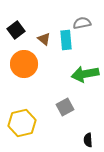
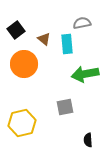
cyan rectangle: moved 1 px right, 4 px down
gray square: rotated 18 degrees clockwise
